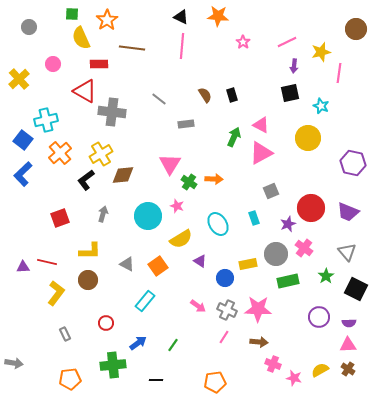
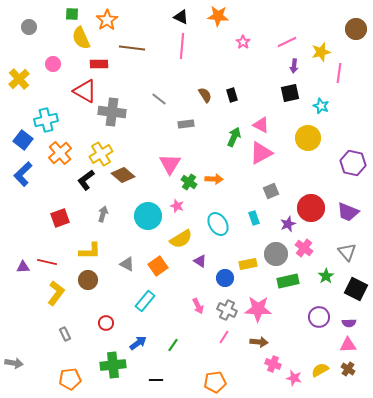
brown diamond at (123, 175): rotated 45 degrees clockwise
pink arrow at (198, 306): rotated 28 degrees clockwise
